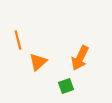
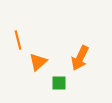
green square: moved 7 px left, 3 px up; rotated 21 degrees clockwise
